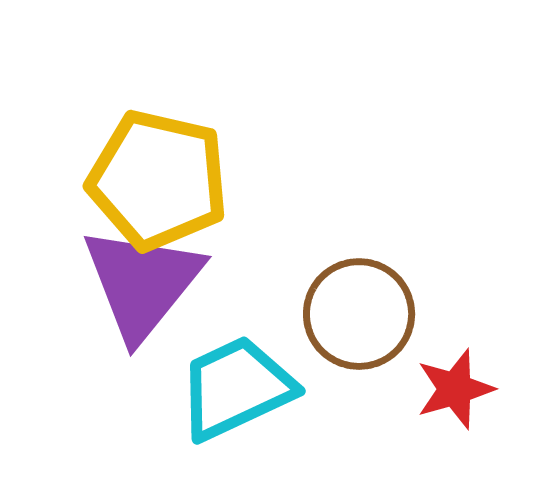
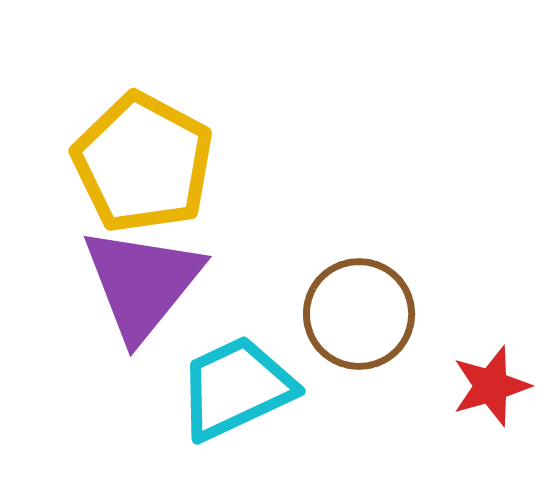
yellow pentagon: moved 15 px left, 17 px up; rotated 15 degrees clockwise
red star: moved 36 px right, 3 px up
